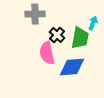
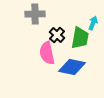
blue diamond: rotated 16 degrees clockwise
